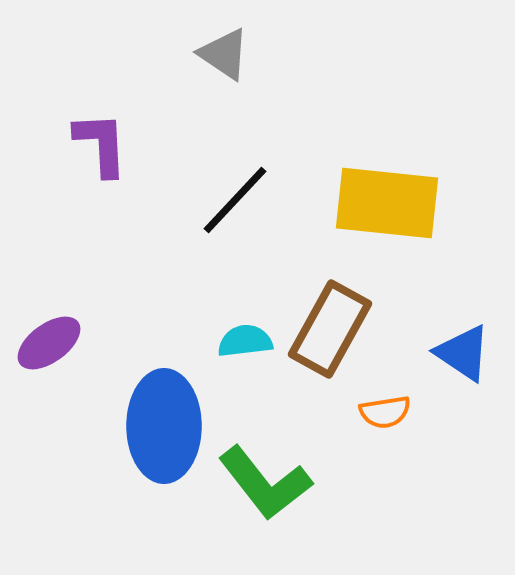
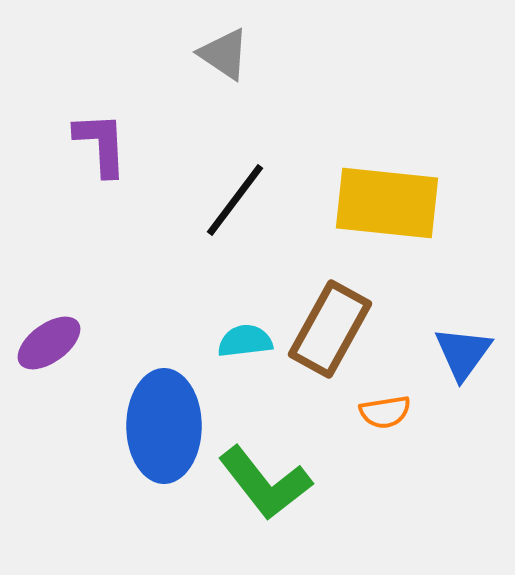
black line: rotated 6 degrees counterclockwise
blue triangle: rotated 32 degrees clockwise
